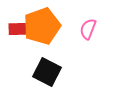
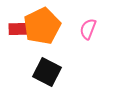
orange pentagon: rotated 6 degrees counterclockwise
